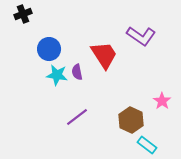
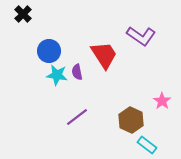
black cross: rotated 24 degrees counterclockwise
blue circle: moved 2 px down
